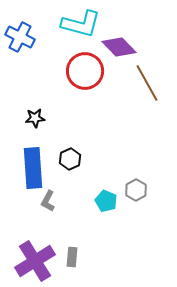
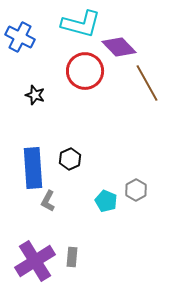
black star: moved 23 px up; rotated 24 degrees clockwise
